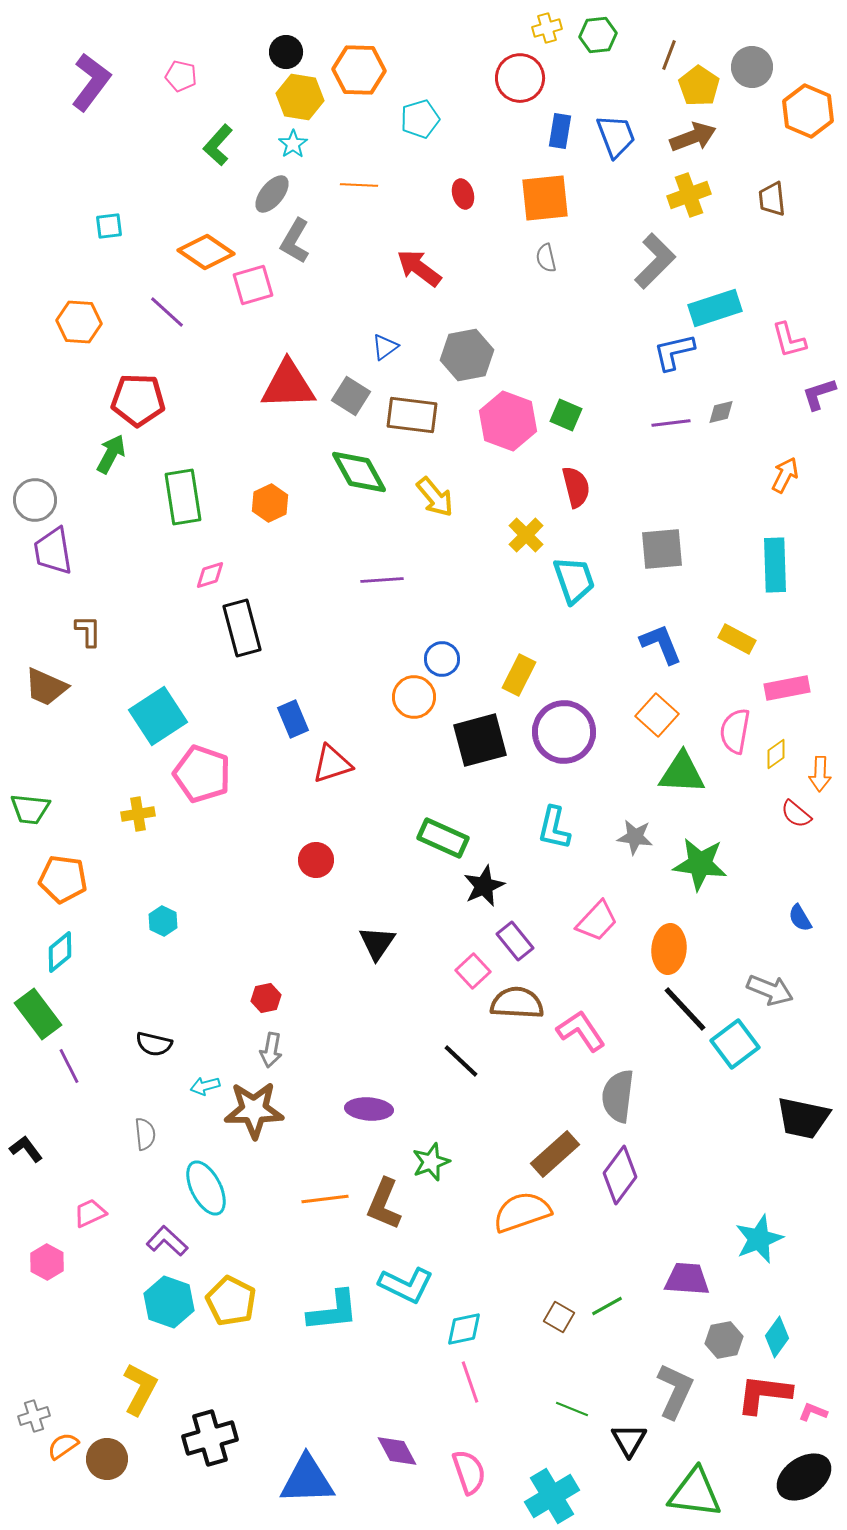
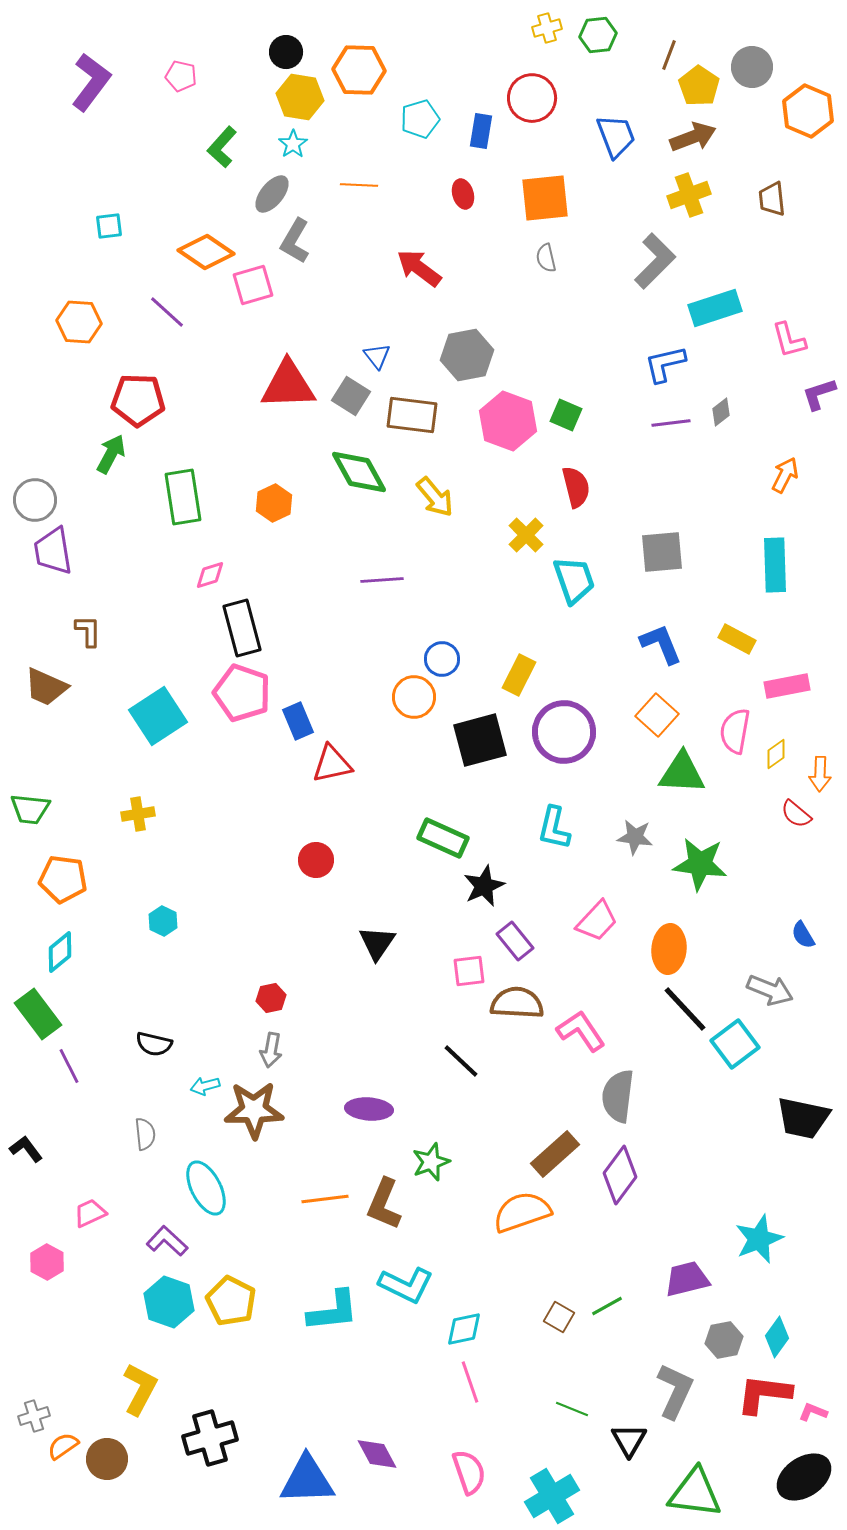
red circle at (520, 78): moved 12 px right, 20 px down
blue rectangle at (560, 131): moved 79 px left
green L-shape at (218, 145): moved 4 px right, 2 px down
blue triangle at (385, 347): moved 8 px left, 9 px down; rotated 32 degrees counterclockwise
blue L-shape at (674, 352): moved 9 px left, 12 px down
gray diamond at (721, 412): rotated 24 degrees counterclockwise
orange hexagon at (270, 503): moved 4 px right
gray square at (662, 549): moved 3 px down
pink rectangle at (787, 688): moved 2 px up
blue rectangle at (293, 719): moved 5 px right, 2 px down
red triangle at (332, 764): rotated 6 degrees clockwise
pink pentagon at (202, 774): moved 40 px right, 81 px up
blue semicircle at (800, 918): moved 3 px right, 17 px down
pink square at (473, 971): moved 4 px left; rotated 36 degrees clockwise
red hexagon at (266, 998): moved 5 px right
purple trapezoid at (687, 1279): rotated 18 degrees counterclockwise
purple diamond at (397, 1451): moved 20 px left, 3 px down
